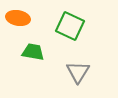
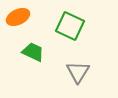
orange ellipse: moved 1 px up; rotated 35 degrees counterclockwise
green trapezoid: rotated 15 degrees clockwise
